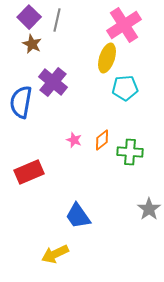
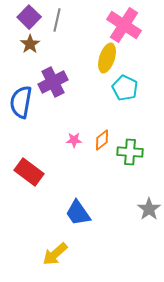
pink cross: rotated 24 degrees counterclockwise
brown star: moved 2 px left; rotated 12 degrees clockwise
purple cross: rotated 24 degrees clockwise
cyan pentagon: rotated 30 degrees clockwise
pink star: rotated 21 degrees counterclockwise
red rectangle: rotated 60 degrees clockwise
blue trapezoid: moved 3 px up
yellow arrow: rotated 16 degrees counterclockwise
